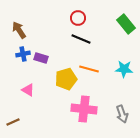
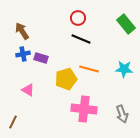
brown arrow: moved 3 px right, 1 px down
brown line: rotated 40 degrees counterclockwise
